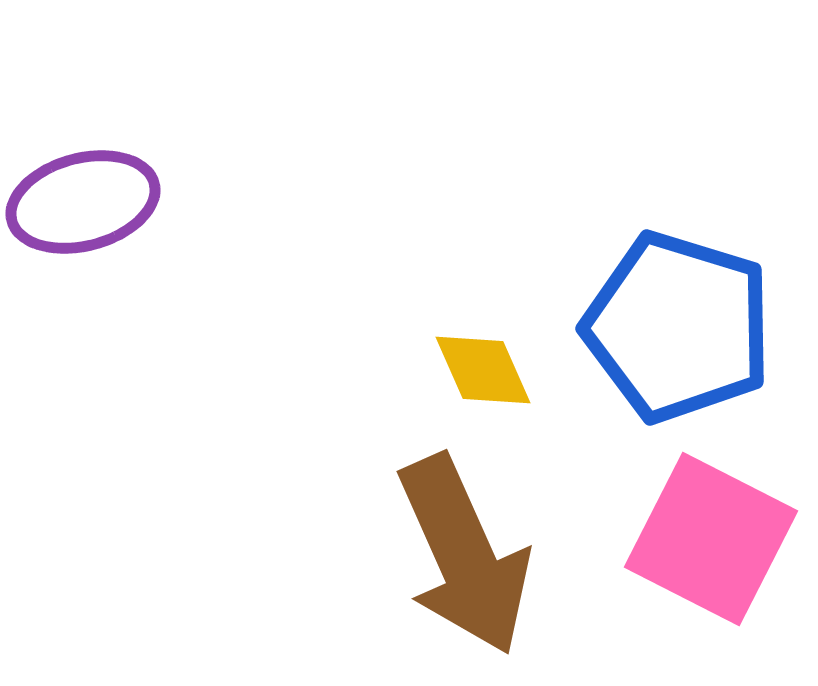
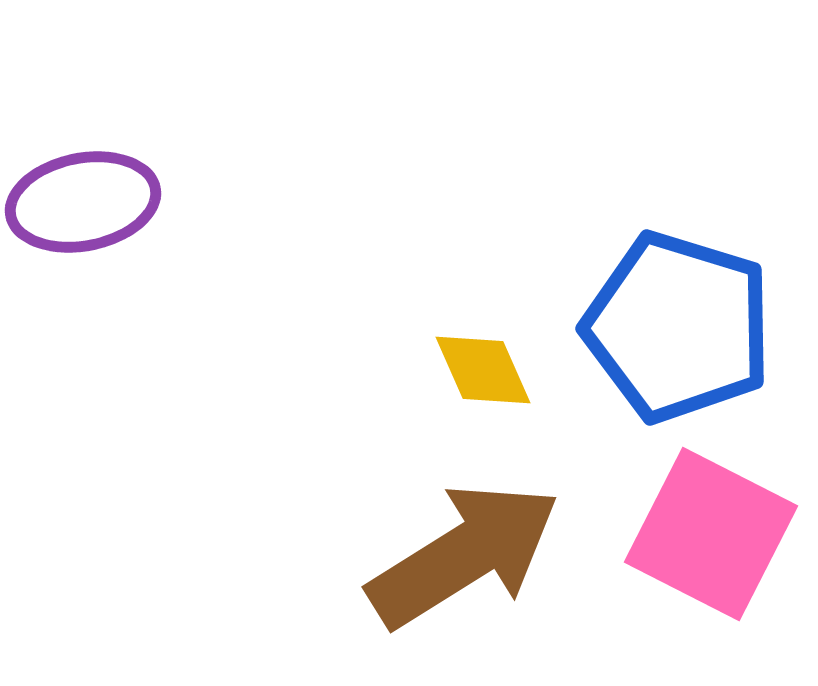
purple ellipse: rotated 4 degrees clockwise
pink square: moved 5 px up
brown arrow: rotated 98 degrees counterclockwise
